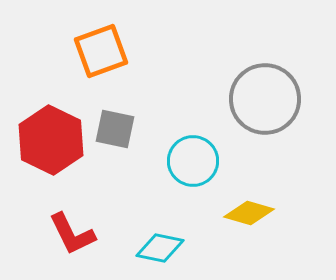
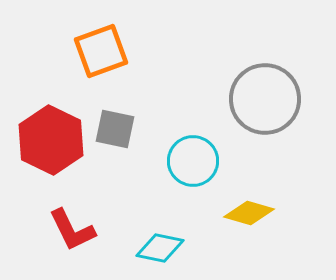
red L-shape: moved 4 px up
